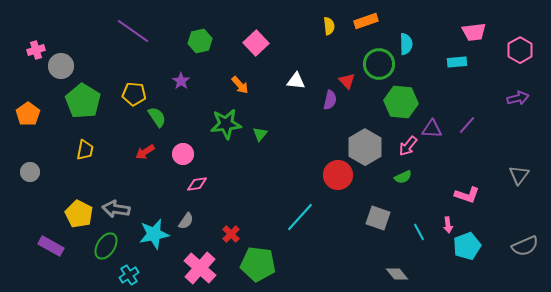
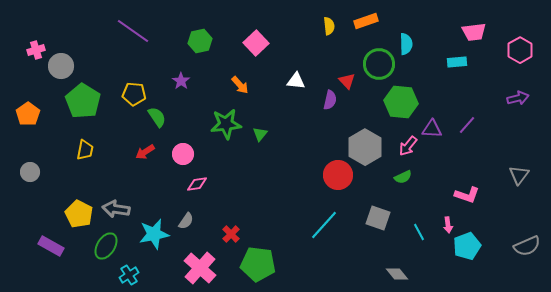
cyan line at (300, 217): moved 24 px right, 8 px down
gray semicircle at (525, 246): moved 2 px right
